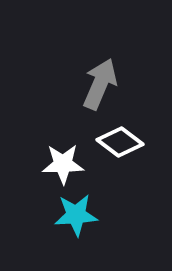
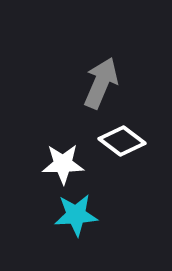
gray arrow: moved 1 px right, 1 px up
white diamond: moved 2 px right, 1 px up
